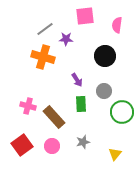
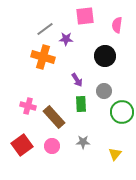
gray star: rotated 16 degrees clockwise
